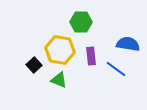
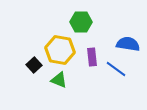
purple rectangle: moved 1 px right, 1 px down
